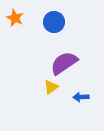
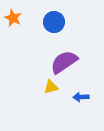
orange star: moved 2 px left
purple semicircle: moved 1 px up
yellow triangle: rotated 21 degrees clockwise
